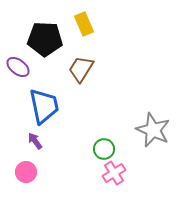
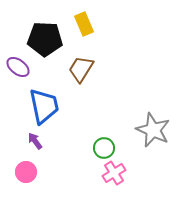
green circle: moved 1 px up
